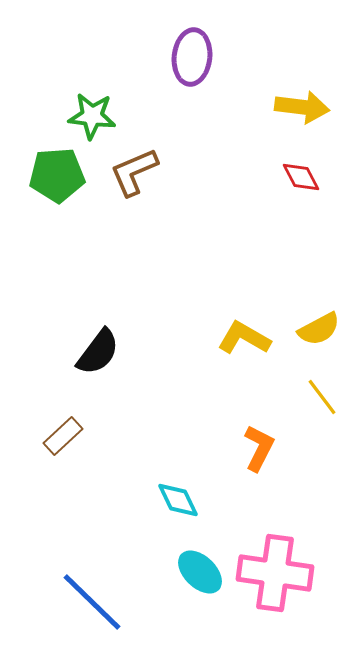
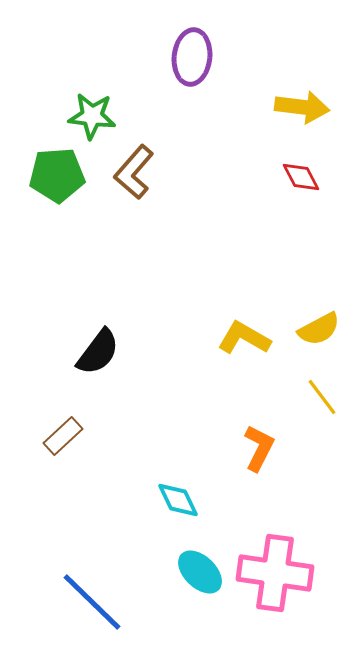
brown L-shape: rotated 26 degrees counterclockwise
